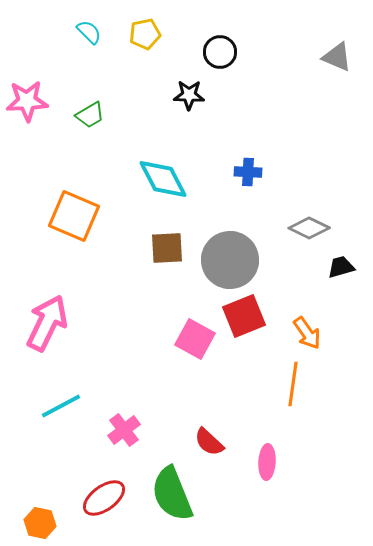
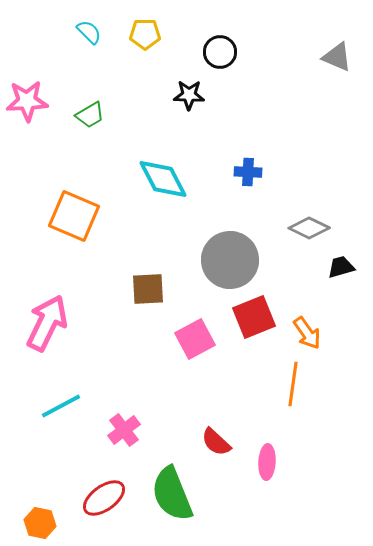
yellow pentagon: rotated 12 degrees clockwise
brown square: moved 19 px left, 41 px down
red square: moved 10 px right, 1 px down
pink square: rotated 33 degrees clockwise
red semicircle: moved 7 px right
